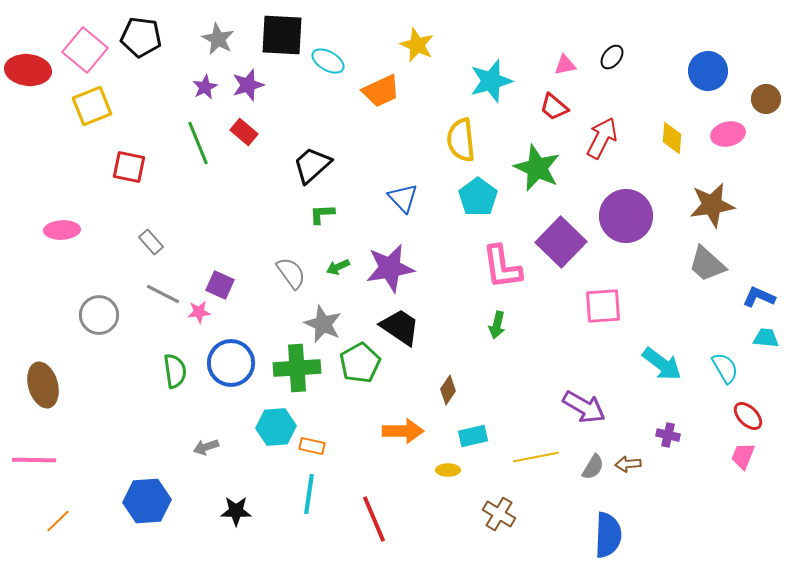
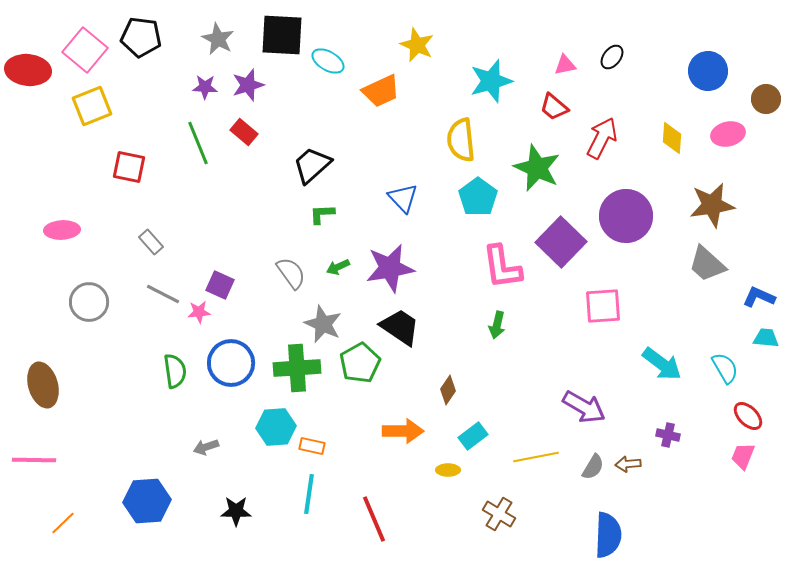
purple star at (205, 87): rotated 30 degrees clockwise
gray circle at (99, 315): moved 10 px left, 13 px up
cyan rectangle at (473, 436): rotated 24 degrees counterclockwise
orange line at (58, 521): moved 5 px right, 2 px down
